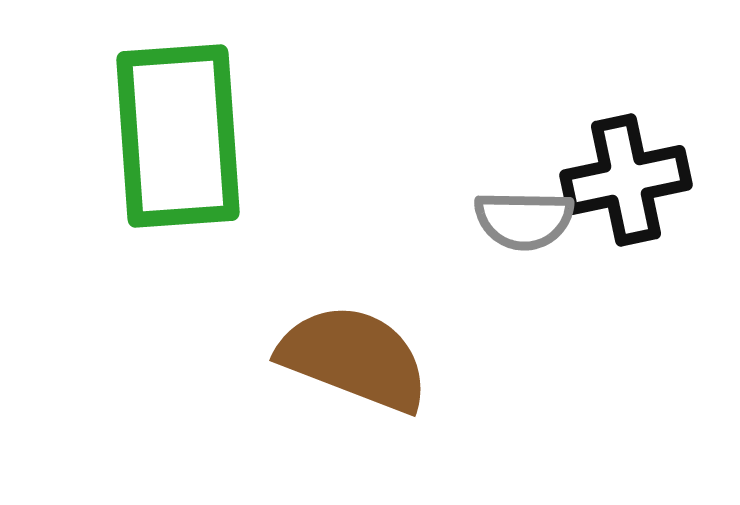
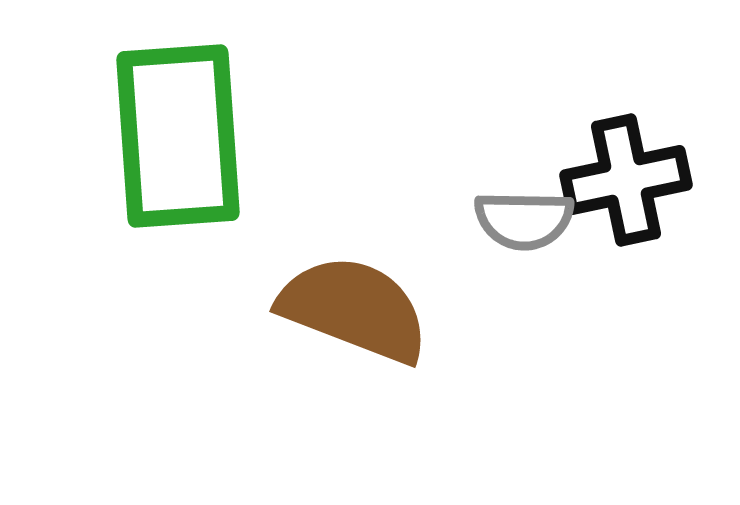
brown semicircle: moved 49 px up
